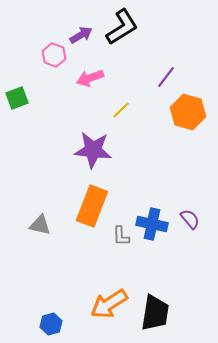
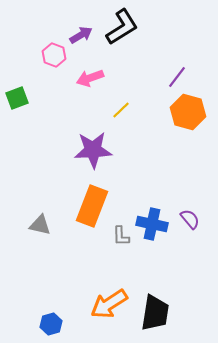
purple line: moved 11 px right
purple star: rotated 9 degrees counterclockwise
